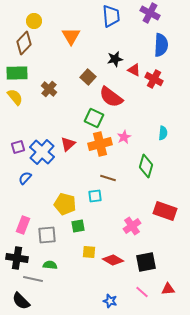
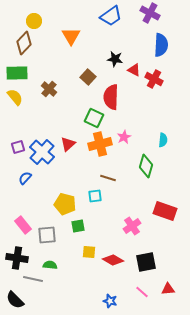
blue trapezoid at (111, 16): rotated 60 degrees clockwise
black star at (115, 59): rotated 21 degrees clockwise
red semicircle at (111, 97): rotated 55 degrees clockwise
cyan semicircle at (163, 133): moved 7 px down
pink rectangle at (23, 225): rotated 60 degrees counterclockwise
black semicircle at (21, 301): moved 6 px left, 1 px up
